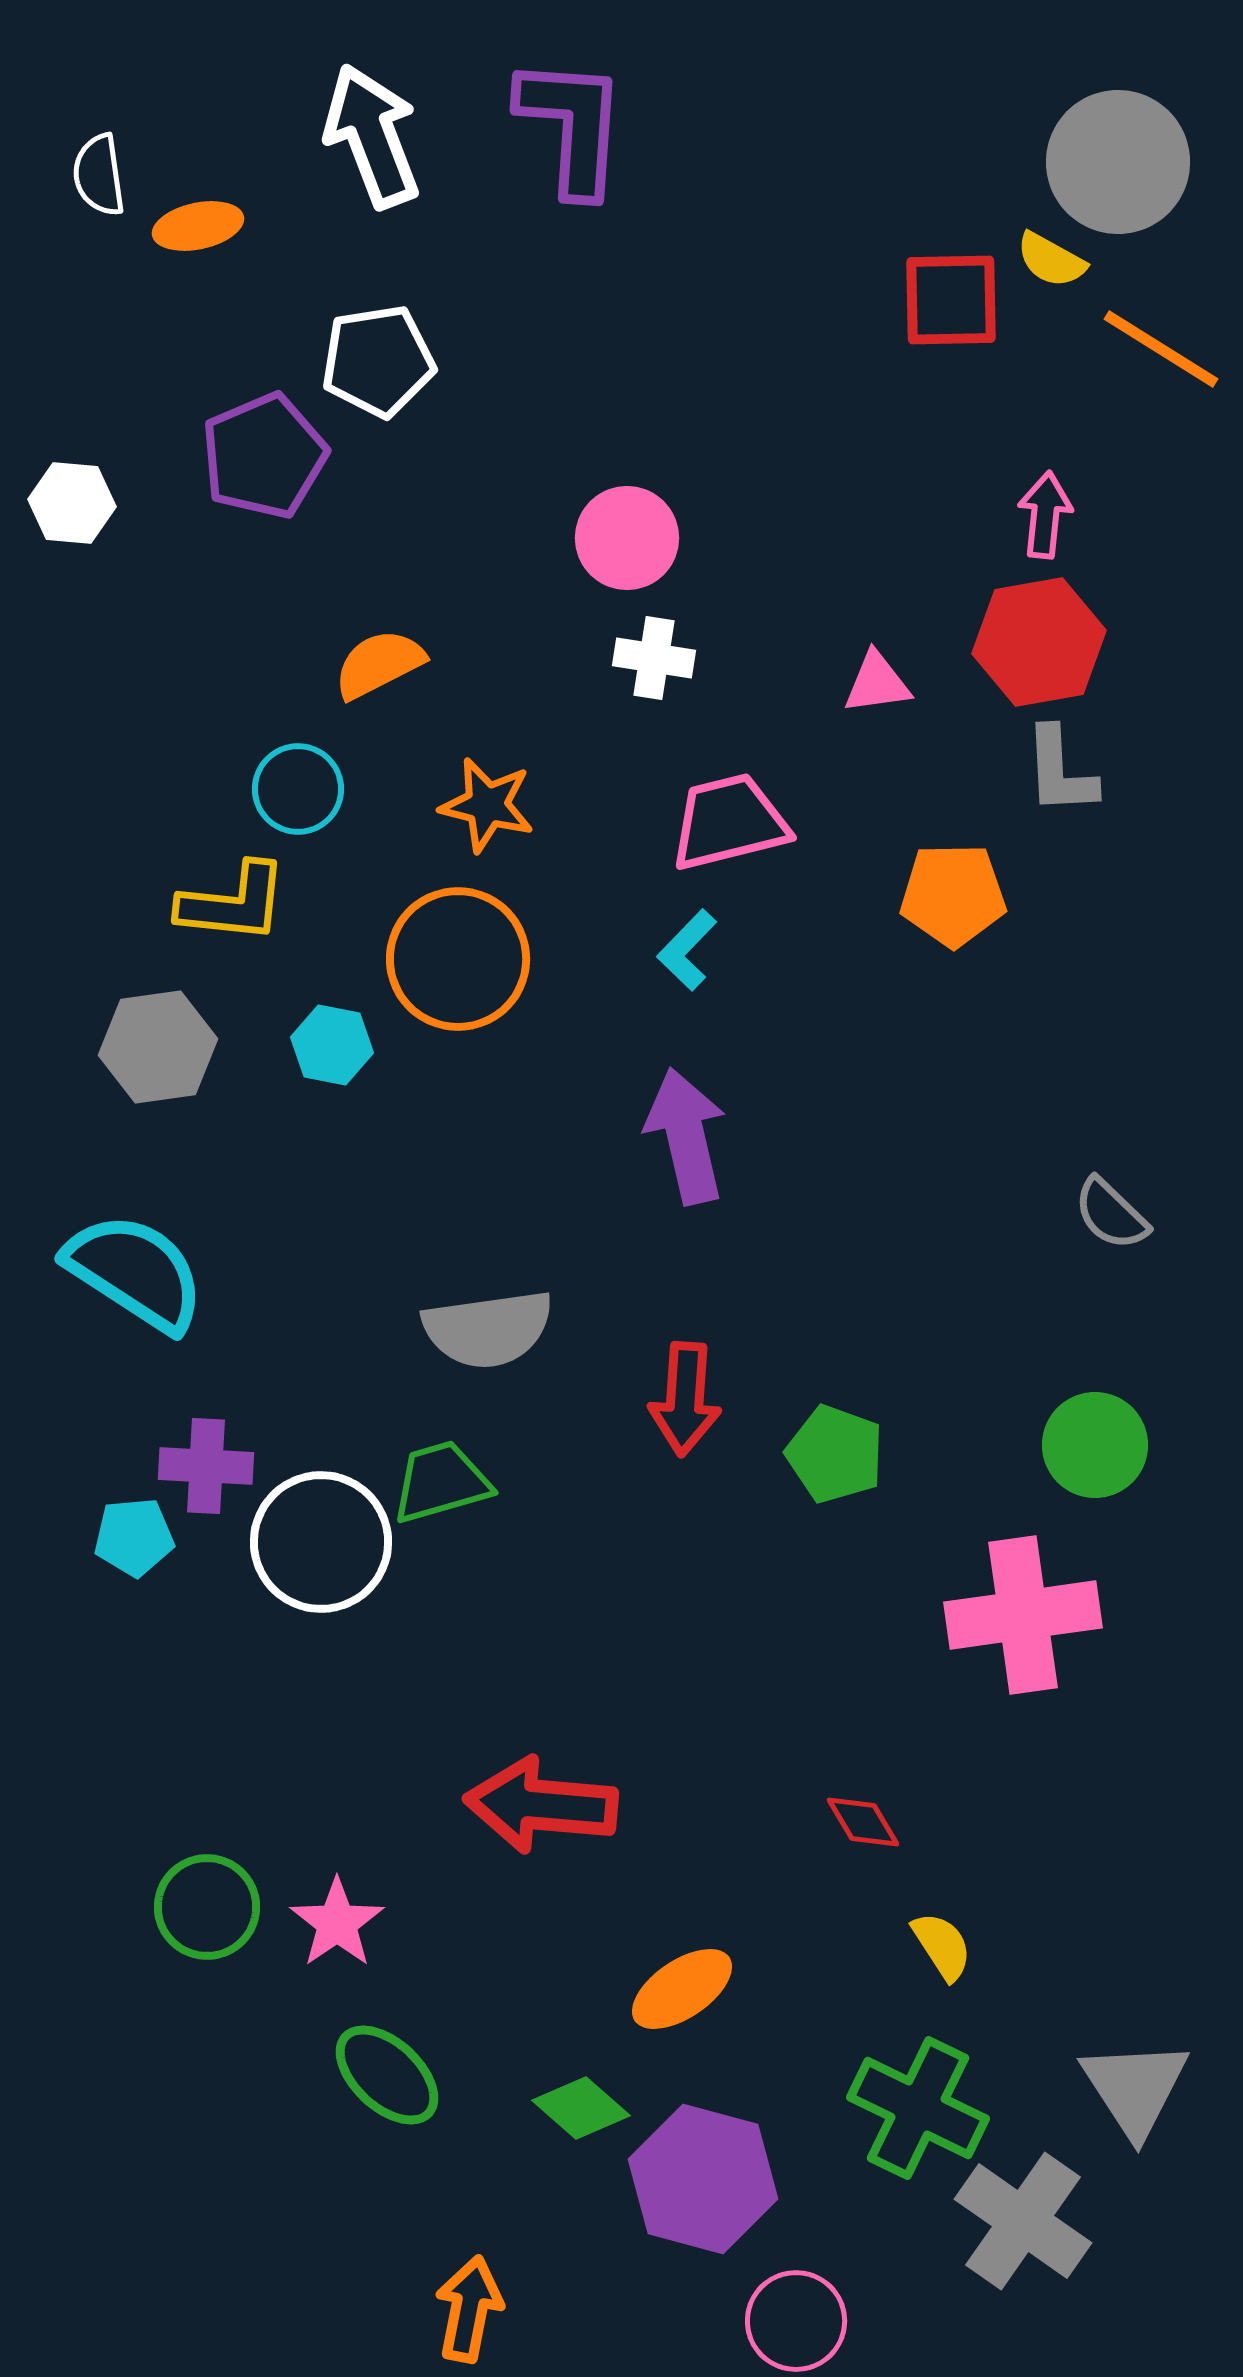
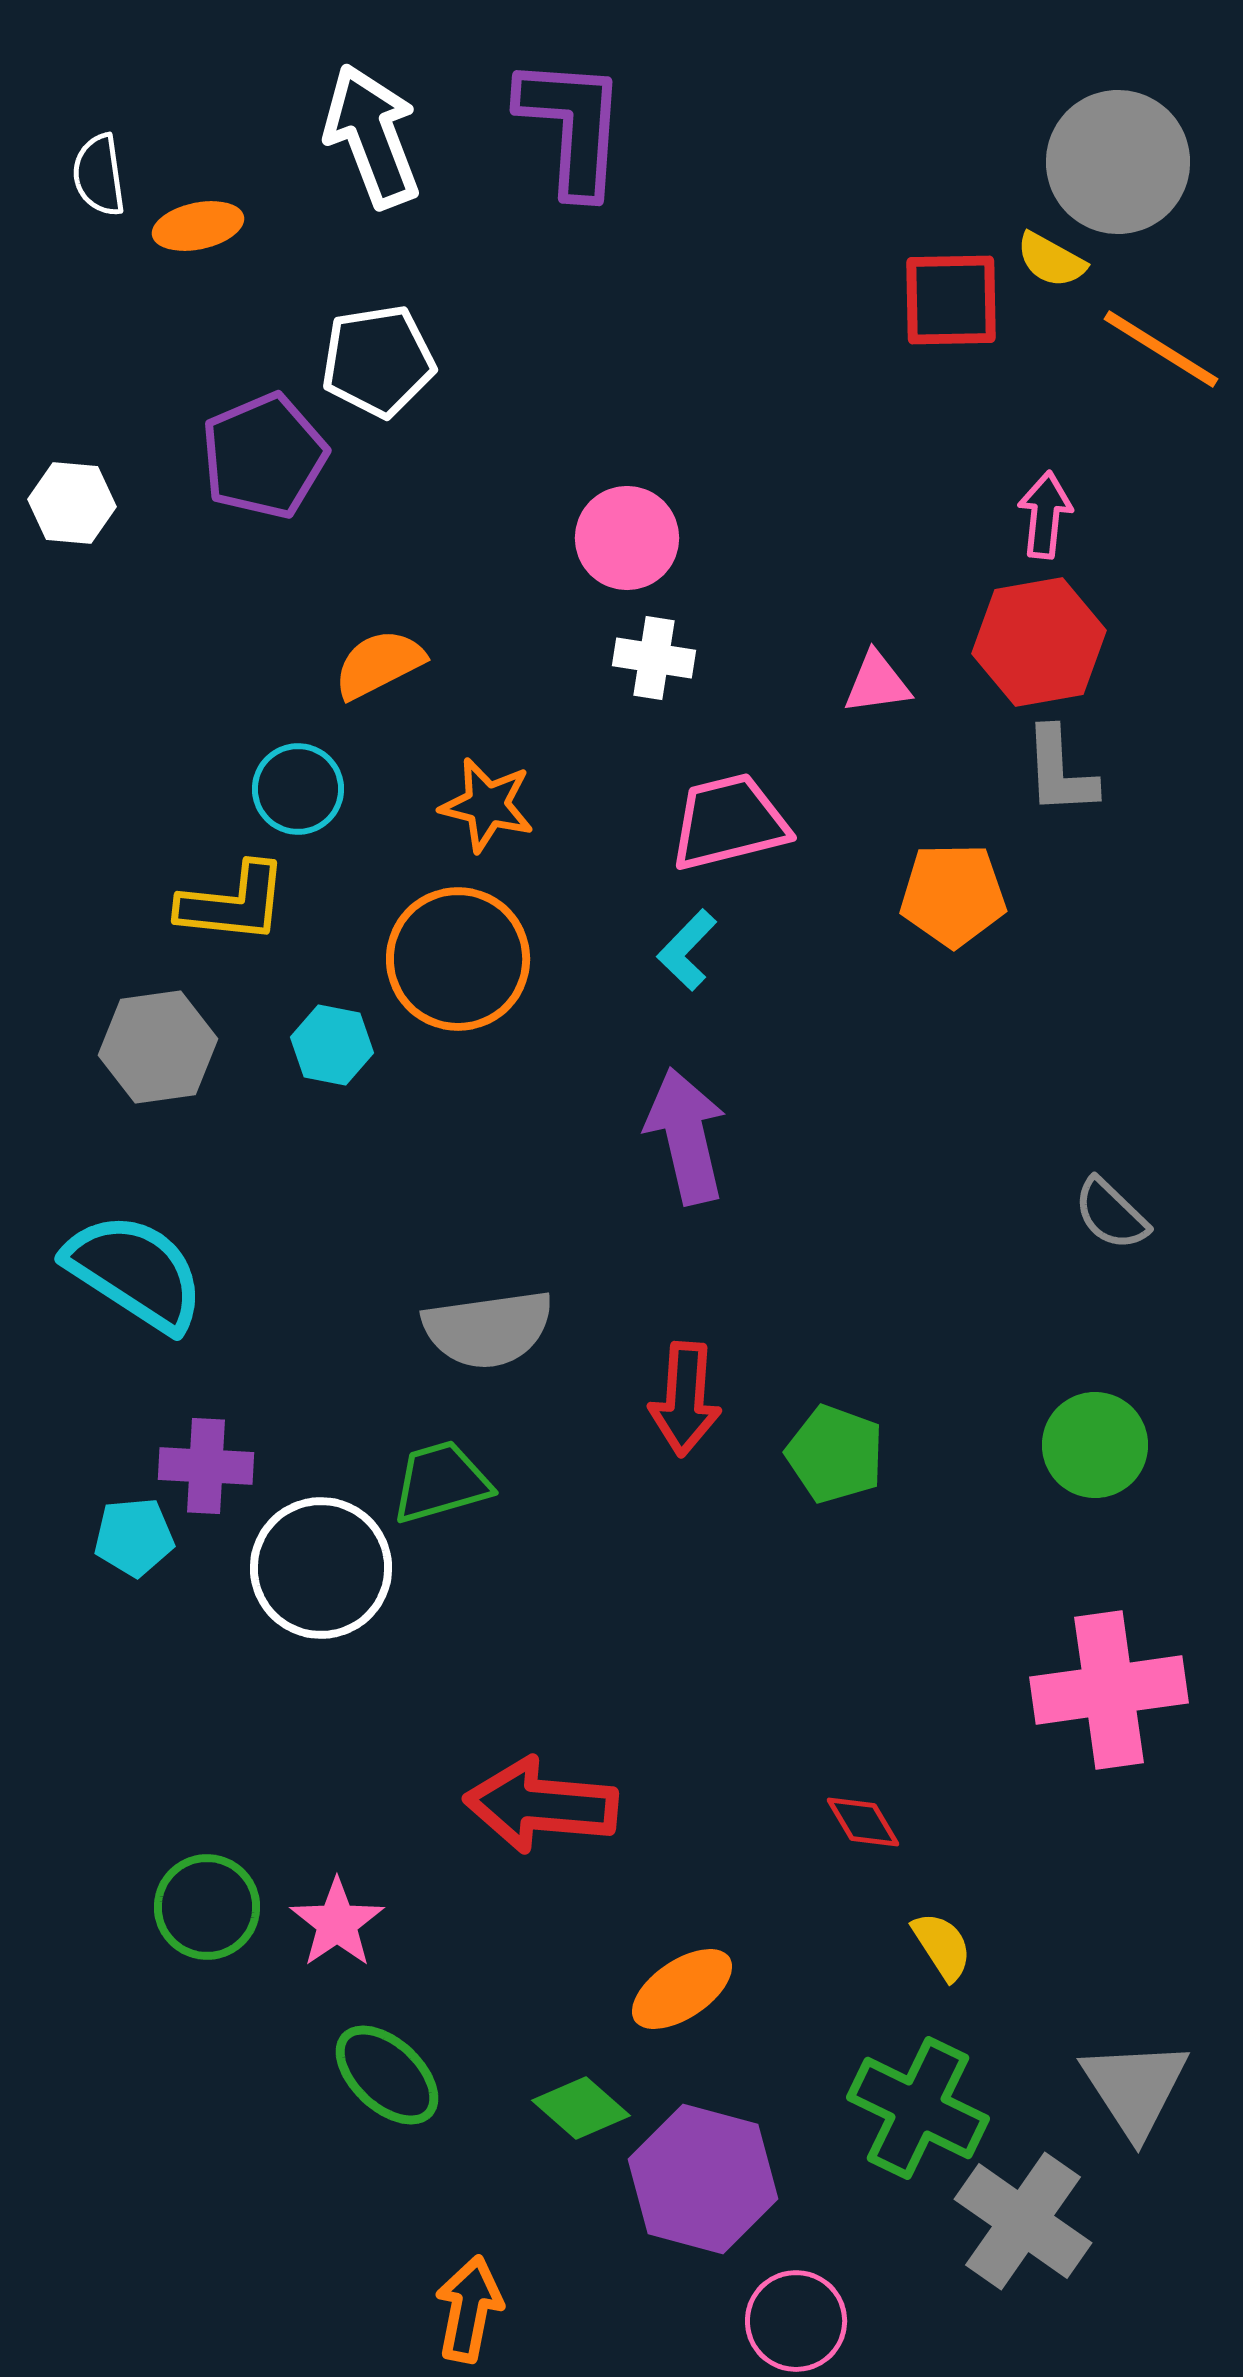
white circle at (321, 1542): moved 26 px down
pink cross at (1023, 1615): moved 86 px right, 75 px down
